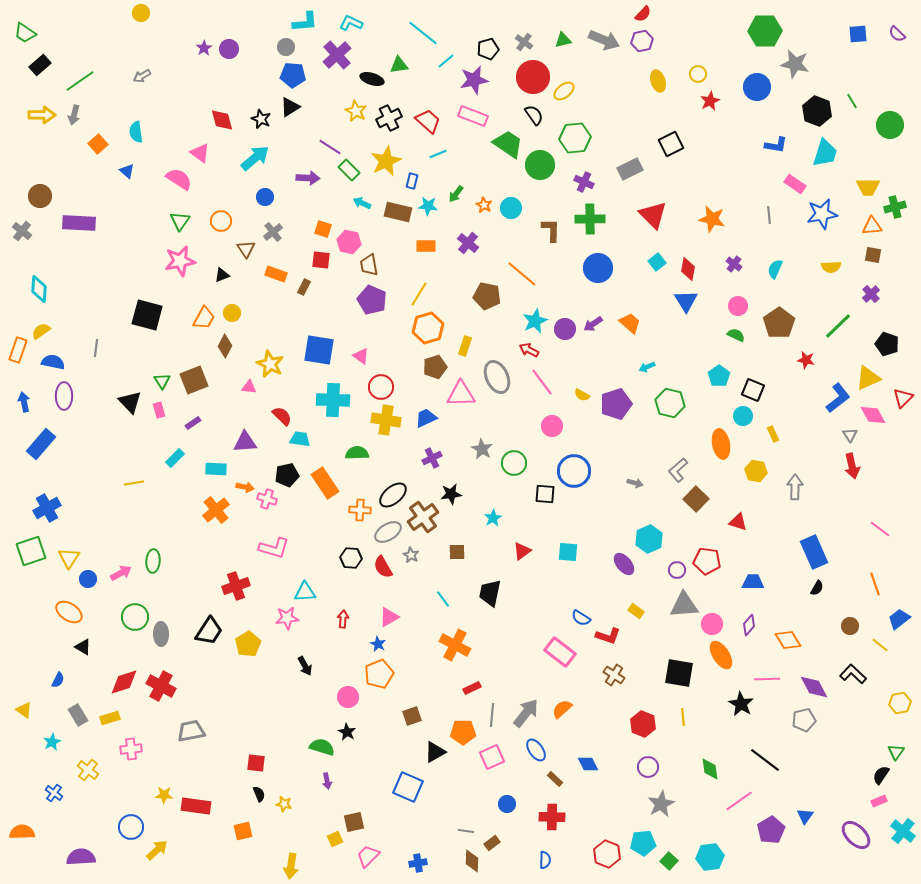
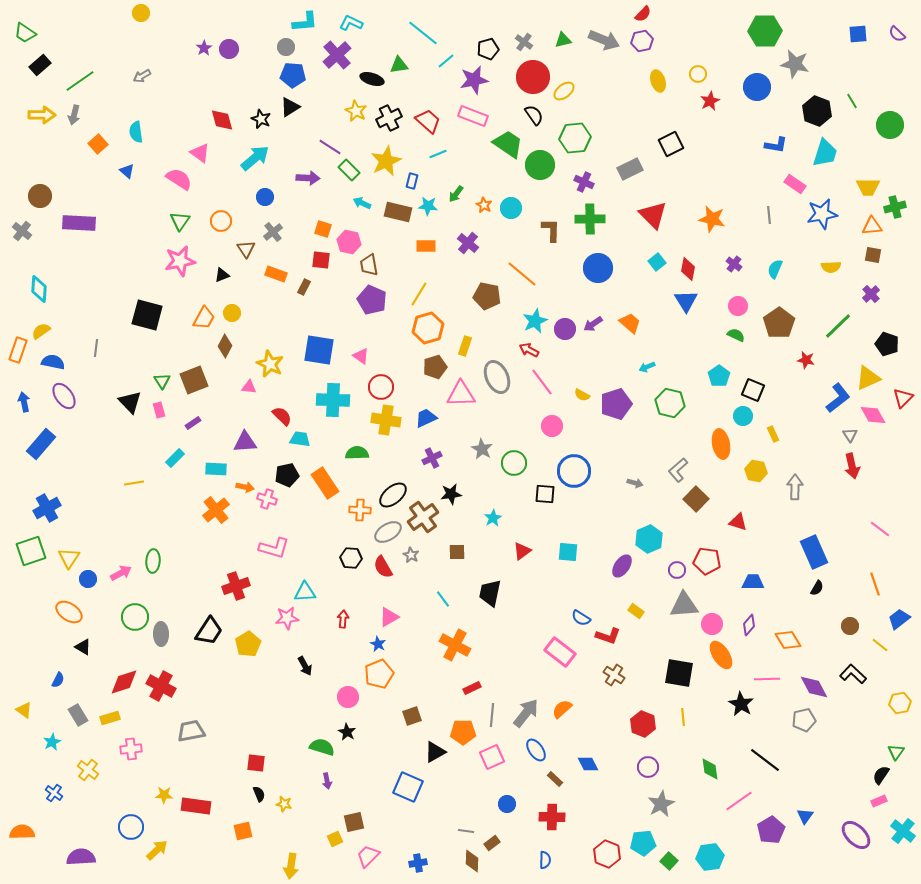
purple ellipse at (64, 396): rotated 36 degrees counterclockwise
purple ellipse at (624, 564): moved 2 px left, 2 px down; rotated 75 degrees clockwise
